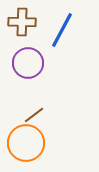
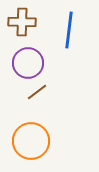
blue line: moved 7 px right; rotated 21 degrees counterclockwise
brown line: moved 3 px right, 23 px up
orange circle: moved 5 px right, 2 px up
